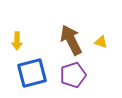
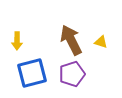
purple pentagon: moved 1 px left, 1 px up
